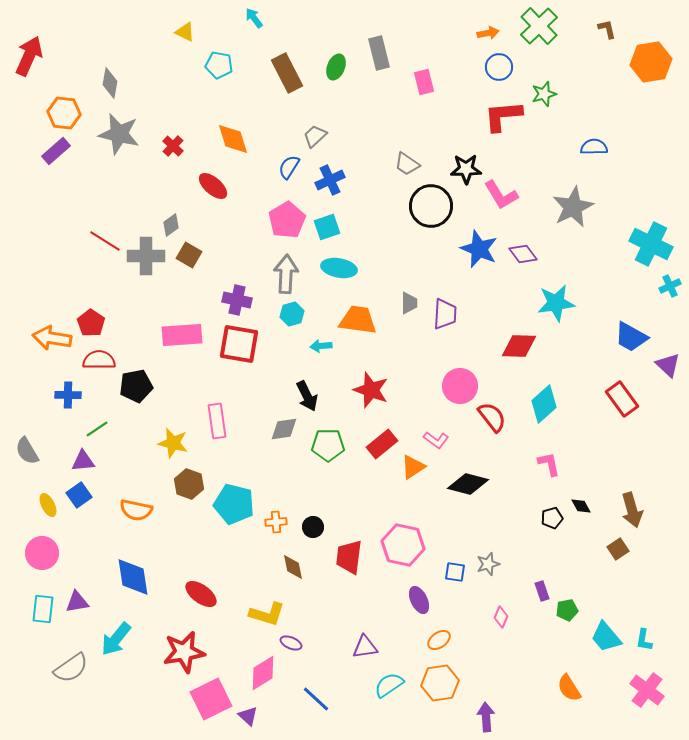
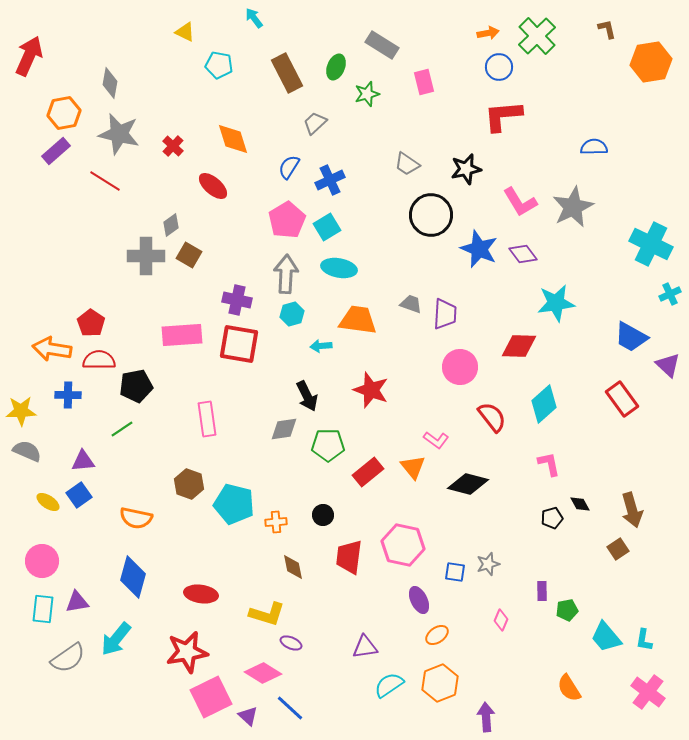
green cross at (539, 26): moved 2 px left, 10 px down
gray rectangle at (379, 53): moved 3 px right, 8 px up; rotated 44 degrees counterclockwise
green star at (544, 94): moved 177 px left
orange hexagon at (64, 113): rotated 16 degrees counterclockwise
gray trapezoid at (315, 136): moved 13 px up
black star at (466, 169): rotated 12 degrees counterclockwise
pink L-shape at (501, 195): moved 19 px right, 7 px down
black circle at (431, 206): moved 9 px down
cyan square at (327, 227): rotated 12 degrees counterclockwise
red line at (105, 241): moved 60 px up
cyan cross at (670, 286): moved 8 px down
gray trapezoid at (409, 303): moved 2 px right, 1 px down; rotated 70 degrees counterclockwise
orange arrow at (52, 338): moved 11 px down
pink circle at (460, 386): moved 19 px up
pink rectangle at (217, 421): moved 10 px left, 2 px up
green line at (97, 429): moved 25 px right
yellow star at (173, 443): moved 152 px left, 32 px up; rotated 16 degrees counterclockwise
red rectangle at (382, 444): moved 14 px left, 28 px down
gray semicircle at (27, 451): rotated 144 degrees clockwise
orange triangle at (413, 467): rotated 36 degrees counterclockwise
yellow ellipse at (48, 505): moved 3 px up; rotated 30 degrees counterclockwise
black diamond at (581, 506): moved 1 px left, 2 px up
orange semicircle at (136, 510): moved 8 px down
black circle at (313, 527): moved 10 px right, 12 px up
pink circle at (42, 553): moved 8 px down
blue diamond at (133, 577): rotated 24 degrees clockwise
purple rectangle at (542, 591): rotated 18 degrees clockwise
red ellipse at (201, 594): rotated 28 degrees counterclockwise
pink diamond at (501, 617): moved 3 px down
orange ellipse at (439, 640): moved 2 px left, 5 px up
red star at (184, 652): moved 3 px right
gray semicircle at (71, 668): moved 3 px left, 10 px up
pink diamond at (263, 673): rotated 63 degrees clockwise
orange hexagon at (440, 683): rotated 12 degrees counterclockwise
pink cross at (647, 690): moved 1 px right, 2 px down
pink square at (211, 699): moved 2 px up
blue line at (316, 699): moved 26 px left, 9 px down
